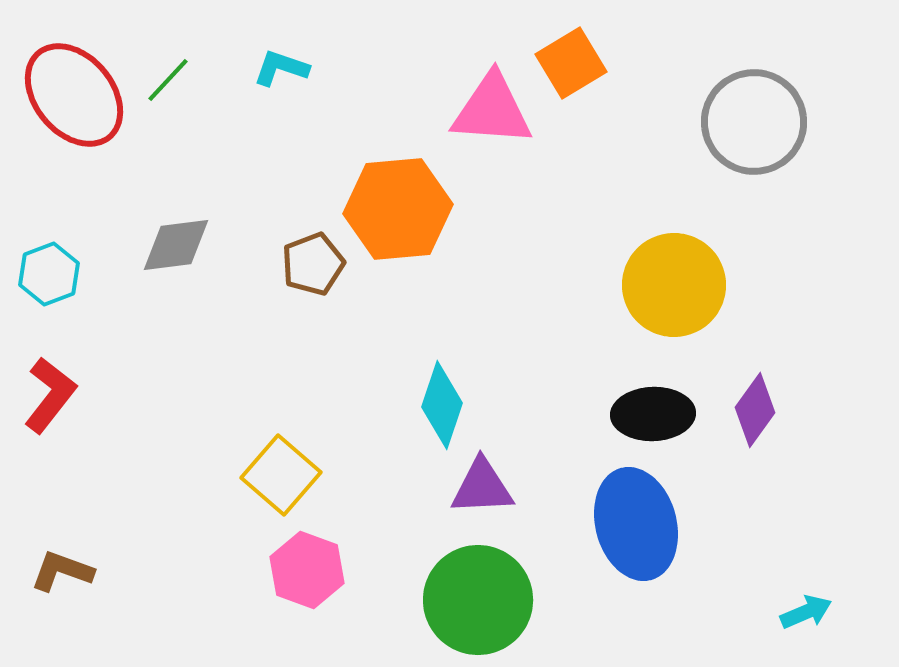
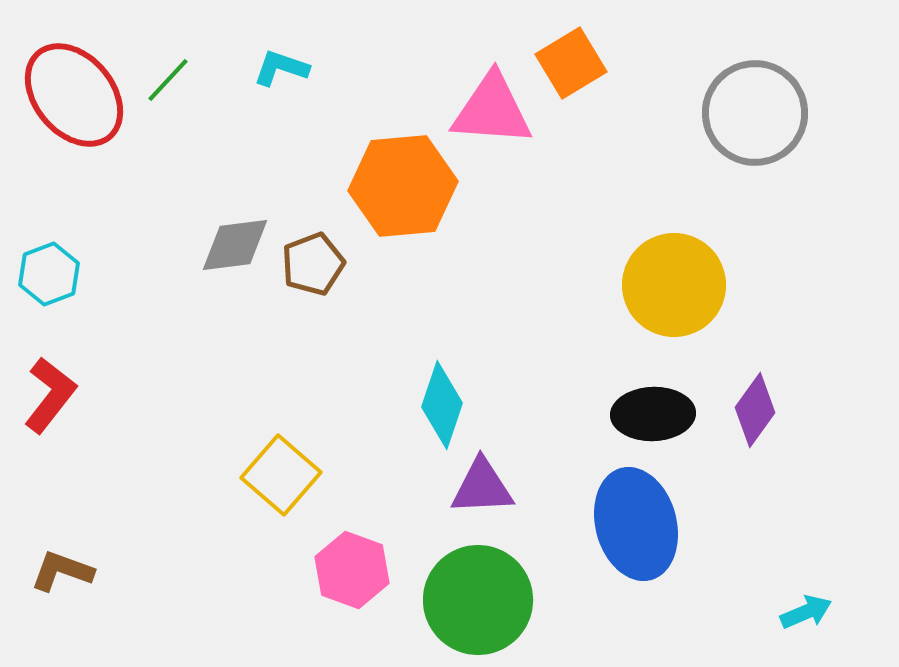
gray circle: moved 1 px right, 9 px up
orange hexagon: moved 5 px right, 23 px up
gray diamond: moved 59 px right
pink hexagon: moved 45 px right
